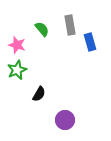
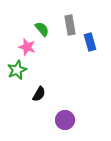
pink star: moved 10 px right, 2 px down
